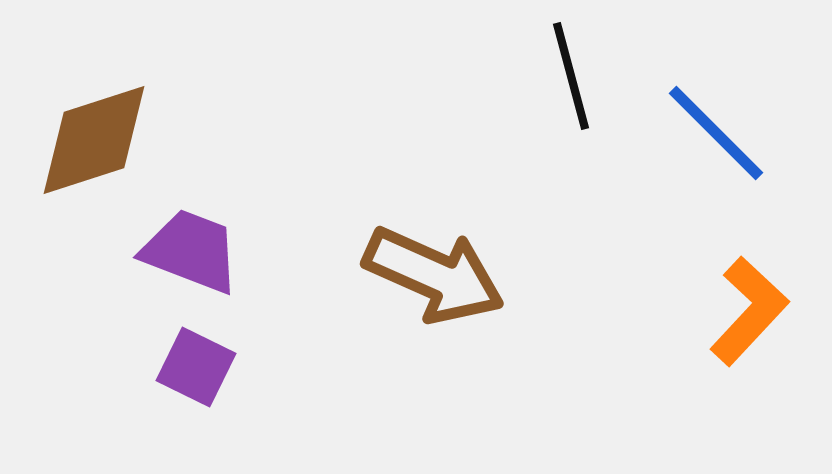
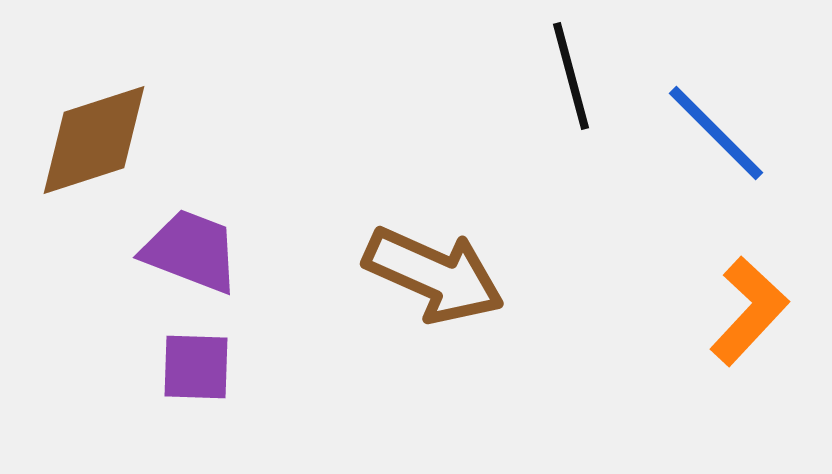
purple square: rotated 24 degrees counterclockwise
